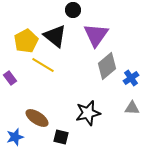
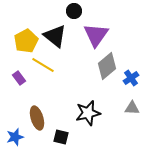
black circle: moved 1 px right, 1 px down
purple rectangle: moved 9 px right
brown ellipse: rotated 40 degrees clockwise
